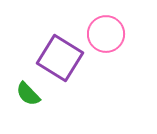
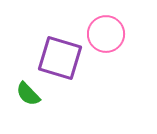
purple square: rotated 15 degrees counterclockwise
